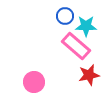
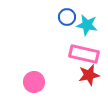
blue circle: moved 2 px right, 1 px down
cyan star: moved 1 px right, 1 px up; rotated 10 degrees clockwise
pink rectangle: moved 8 px right, 8 px down; rotated 28 degrees counterclockwise
